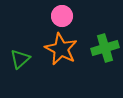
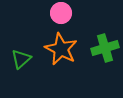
pink circle: moved 1 px left, 3 px up
green triangle: moved 1 px right
